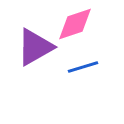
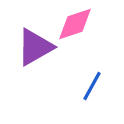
blue line: moved 9 px right, 19 px down; rotated 44 degrees counterclockwise
